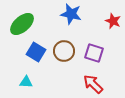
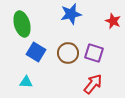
blue star: rotated 25 degrees counterclockwise
green ellipse: rotated 65 degrees counterclockwise
brown circle: moved 4 px right, 2 px down
red arrow: rotated 85 degrees clockwise
